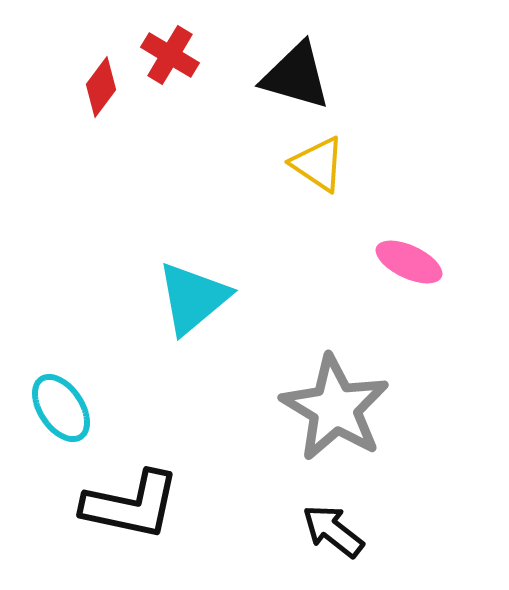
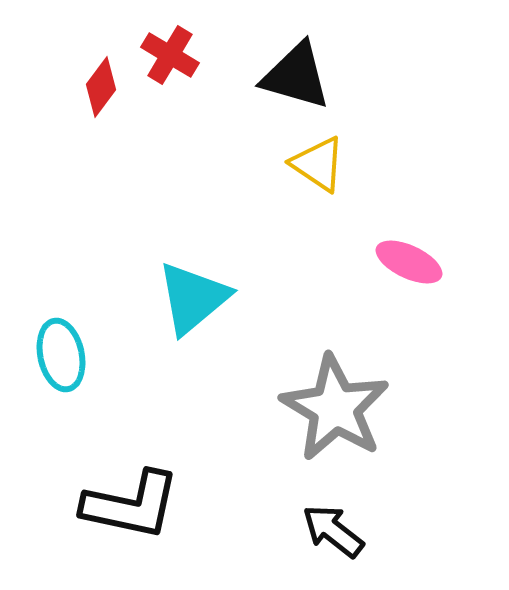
cyan ellipse: moved 53 px up; rotated 22 degrees clockwise
